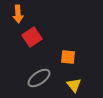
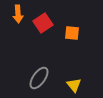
red square: moved 11 px right, 14 px up
orange square: moved 4 px right, 24 px up
gray ellipse: rotated 20 degrees counterclockwise
